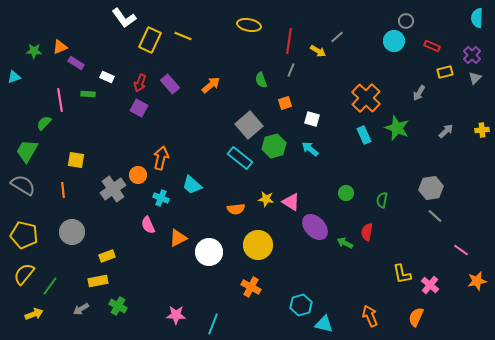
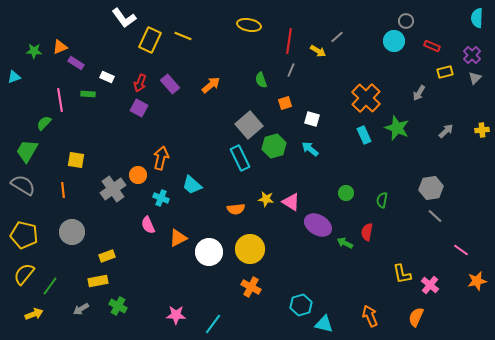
cyan rectangle at (240, 158): rotated 25 degrees clockwise
purple ellipse at (315, 227): moved 3 px right, 2 px up; rotated 16 degrees counterclockwise
yellow circle at (258, 245): moved 8 px left, 4 px down
cyan line at (213, 324): rotated 15 degrees clockwise
